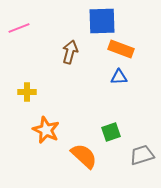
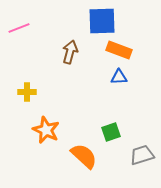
orange rectangle: moved 2 px left, 1 px down
